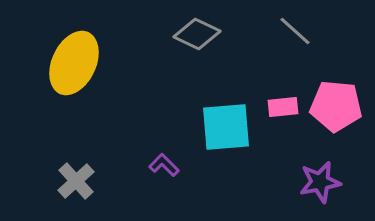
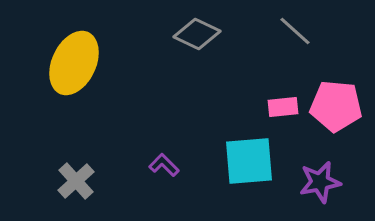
cyan square: moved 23 px right, 34 px down
